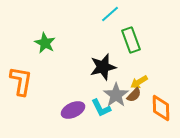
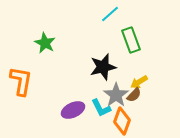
orange diamond: moved 39 px left, 13 px down; rotated 20 degrees clockwise
